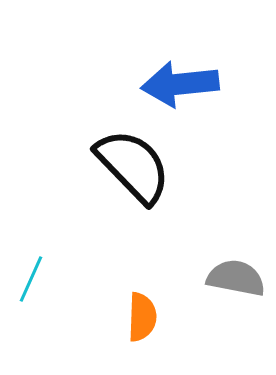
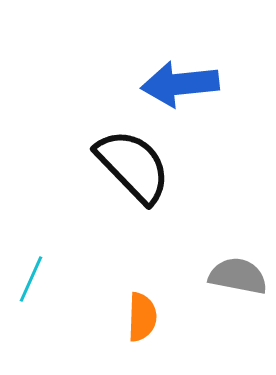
gray semicircle: moved 2 px right, 2 px up
